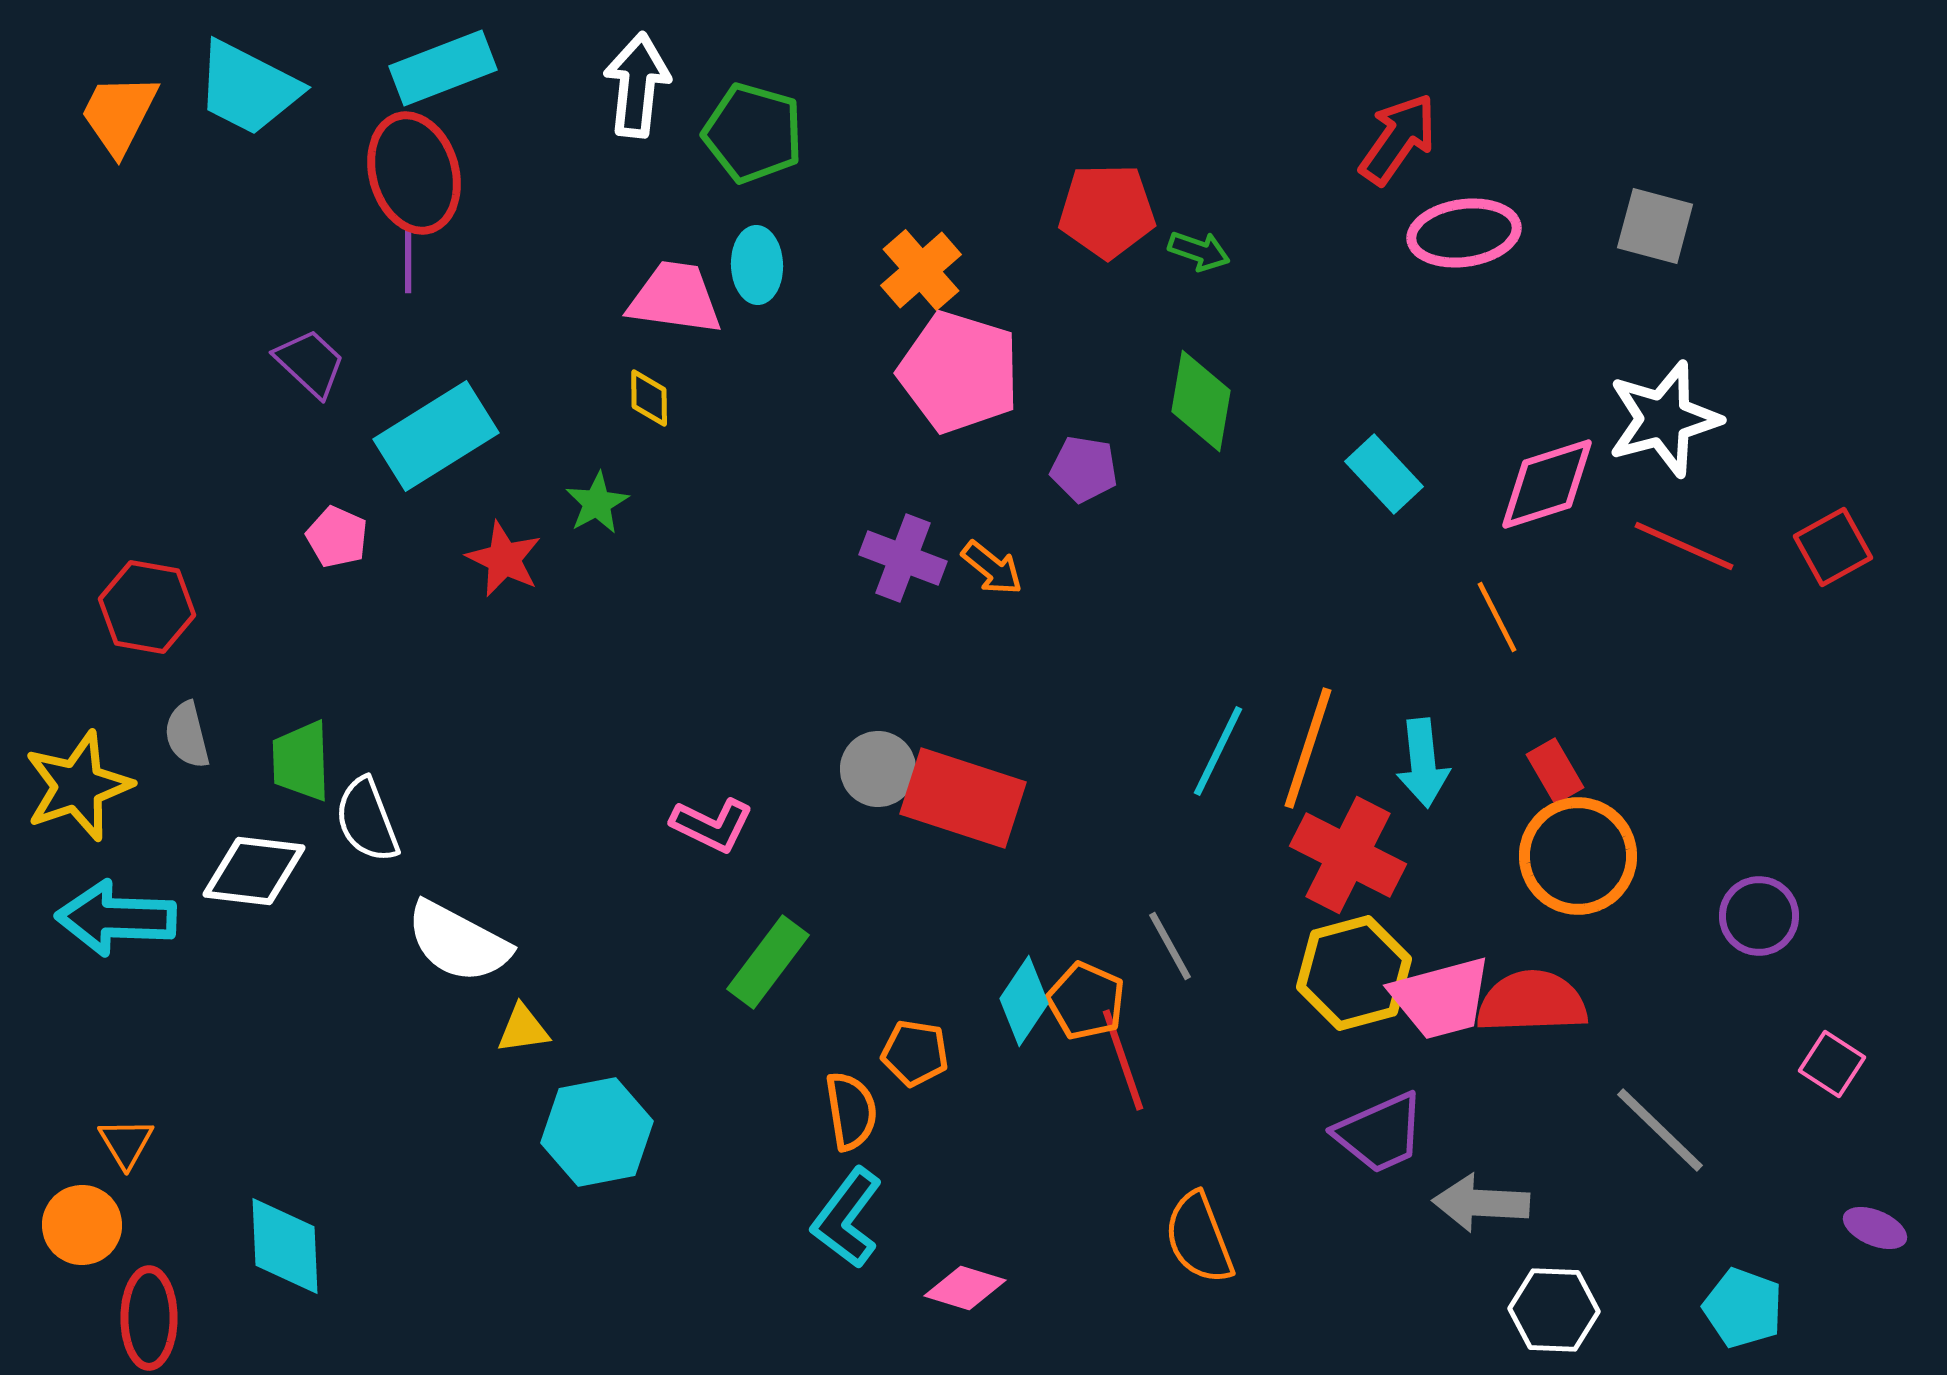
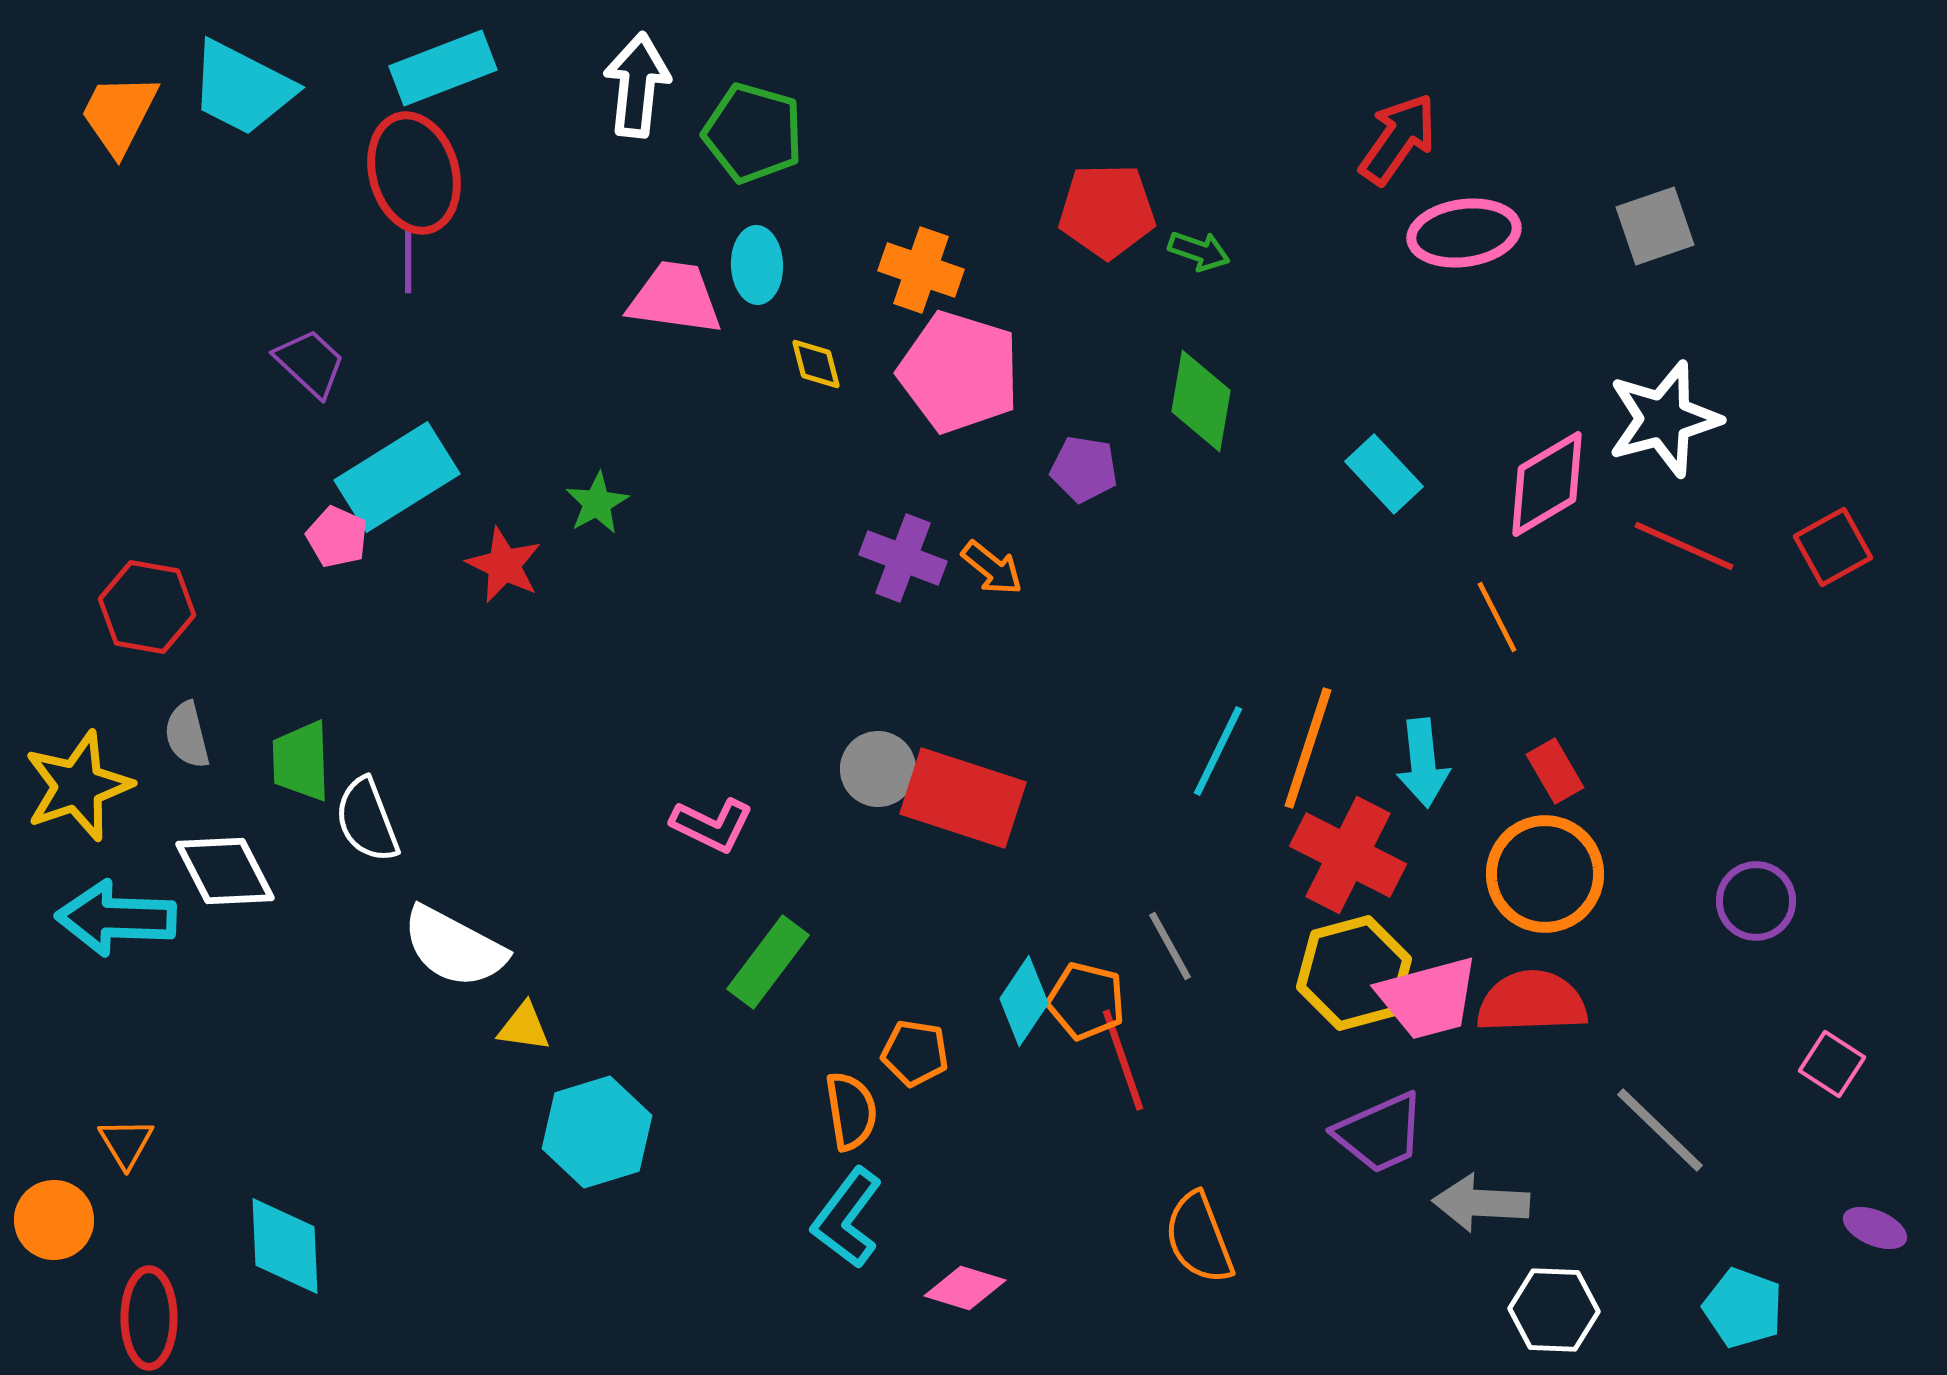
cyan trapezoid at (248, 88): moved 6 px left
gray square at (1655, 226): rotated 34 degrees counterclockwise
orange cross at (921, 270): rotated 30 degrees counterclockwise
yellow diamond at (649, 398): moved 167 px right, 34 px up; rotated 14 degrees counterclockwise
cyan rectangle at (436, 436): moved 39 px left, 41 px down
pink diamond at (1547, 484): rotated 13 degrees counterclockwise
red star at (504, 559): moved 6 px down
orange circle at (1578, 856): moved 33 px left, 18 px down
white diamond at (254, 871): moved 29 px left; rotated 56 degrees clockwise
purple circle at (1759, 916): moved 3 px left, 15 px up
white semicircle at (458, 942): moved 4 px left, 5 px down
pink trapezoid at (1441, 998): moved 13 px left
orange pentagon at (1086, 1001): rotated 10 degrees counterclockwise
yellow triangle at (523, 1029): moved 1 px right, 2 px up; rotated 16 degrees clockwise
cyan hexagon at (597, 1132): rotated 6 degrees counterclockwise
orange circle at (82, 1225): moved 28 px left, 5 px up
